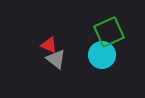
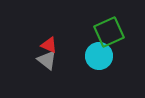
cyan circle: moved 3 px left, 1 px down
gray triangle: moved 9 px left, 1 px down
